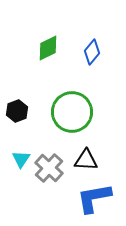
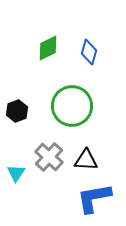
blue diamond: moved 3 px left; rotated 25 degrees counterclockwise
green circle: moved 6 px up
cyan triangle: moved 5 px left, 14 px down
gray cross: moved 11 px up
